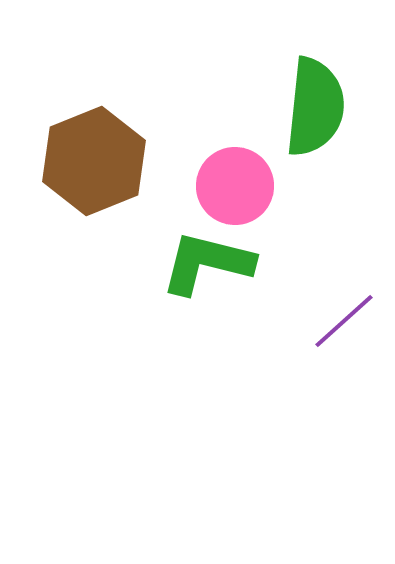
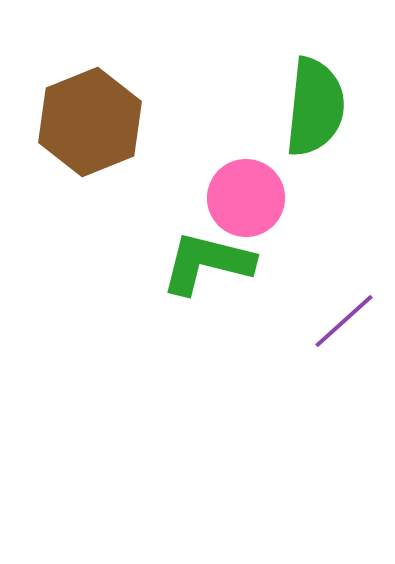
brown hexagon: moved 4 px left, 39 px up
pink circle: moved 11 px right, 12 px down
